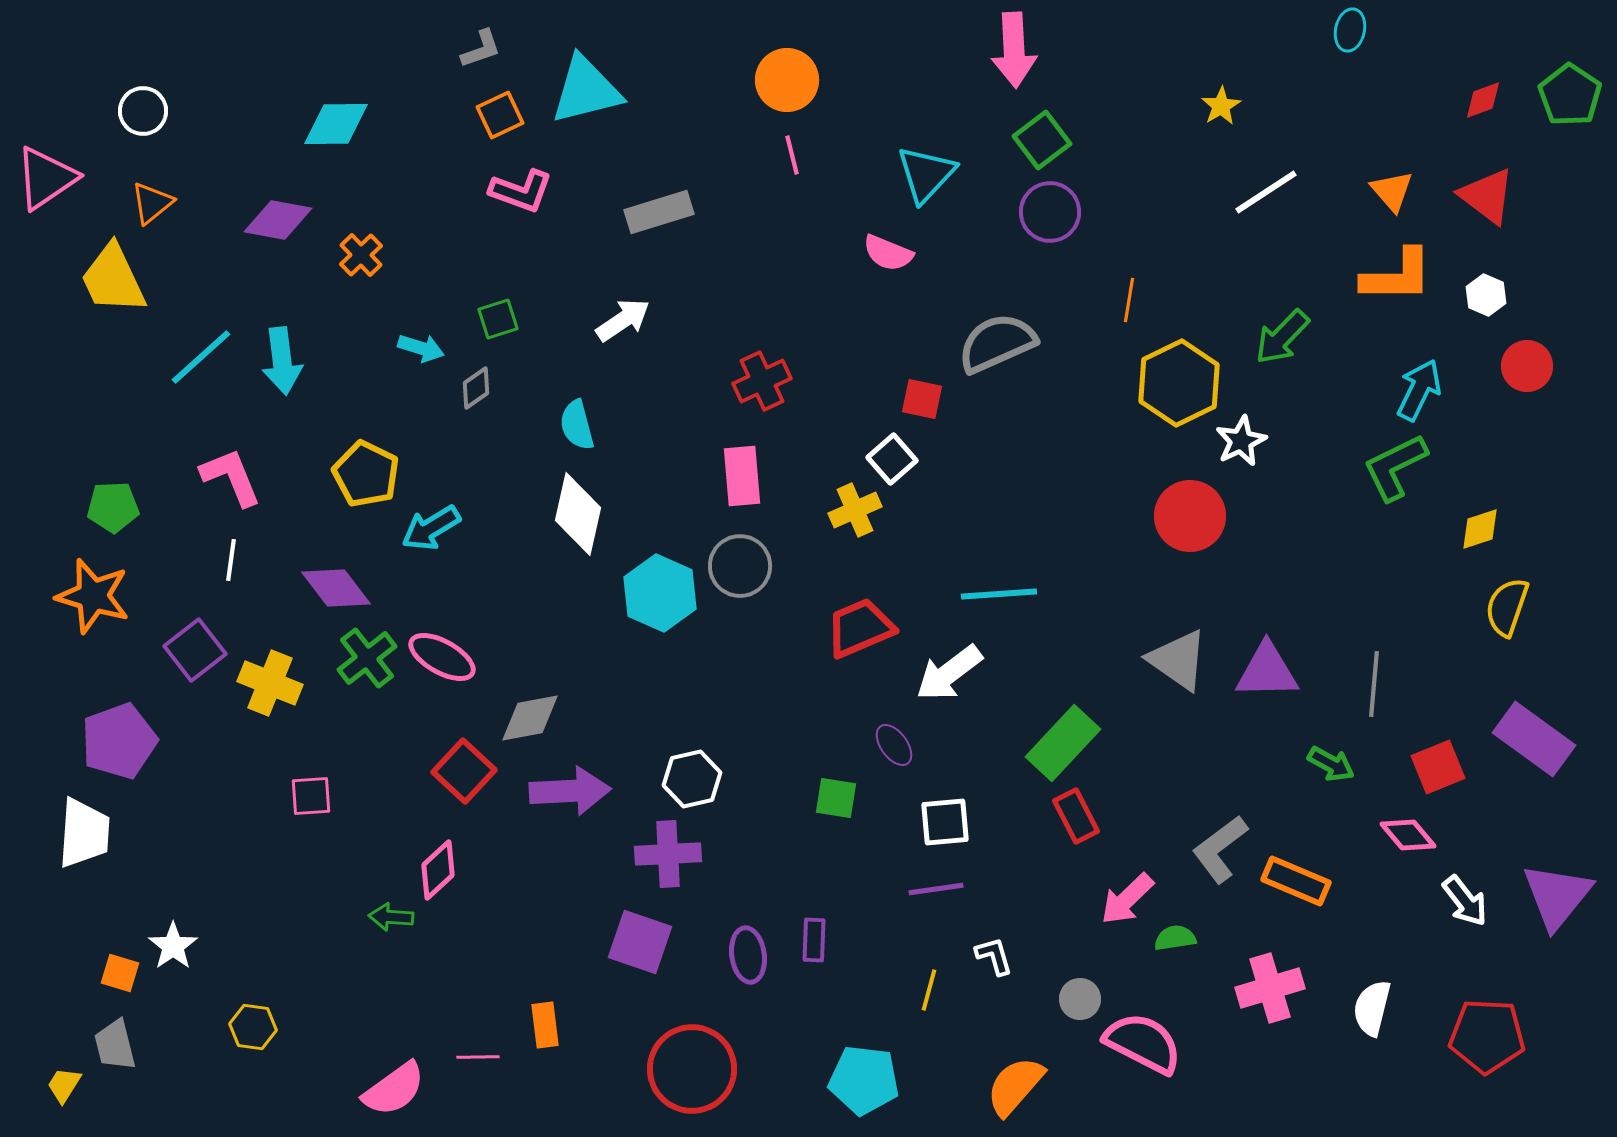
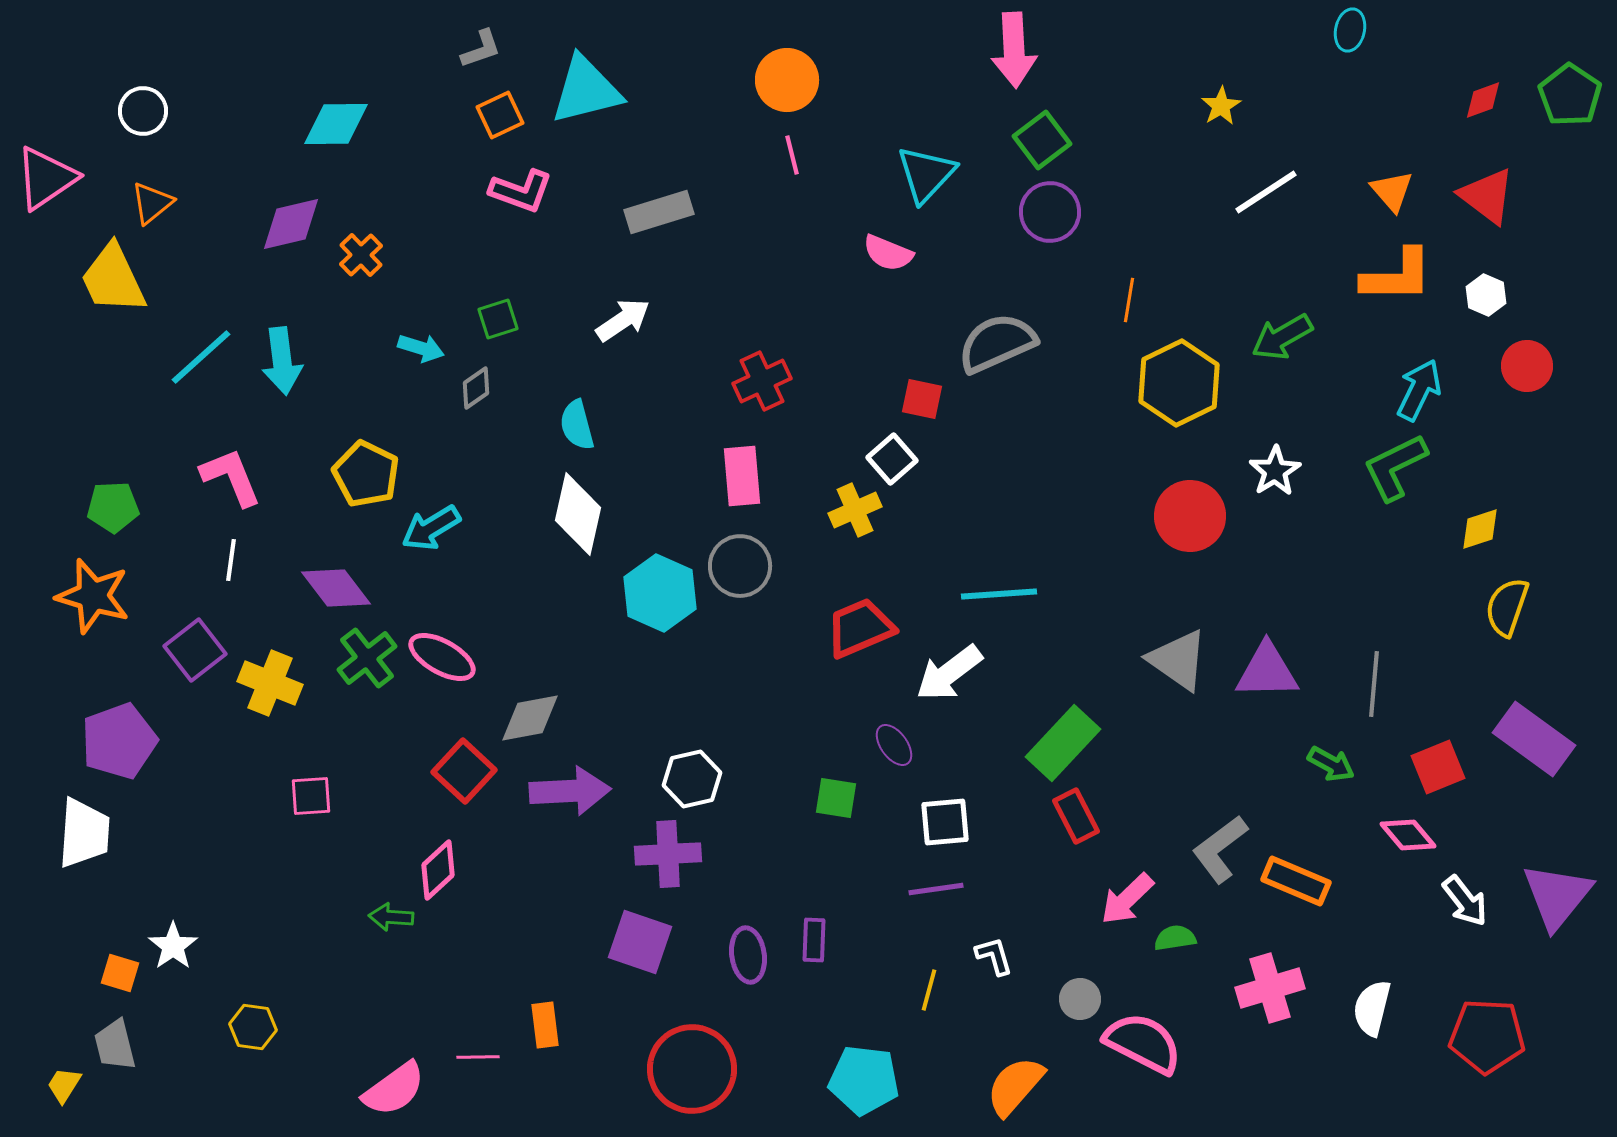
purple diamond at (278, 220): moved 13 px right, 4 px down; rotated 24 degrees counterclockwise
green arrow at (1282, 337): rotated 16 degrees clockwise
white star at (1241, 441): moved 34 px right, 30 px down; rotated 6 degrees counterclockwise
